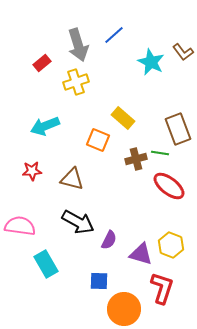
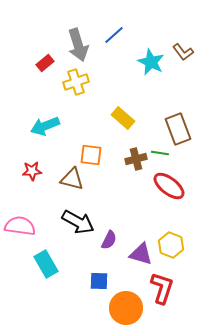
red rectangle: moved 3 px right
orange square: moved 7 px left, 15 px down; rotated 15 degrees counterclockwise
orange circle: moved 2 px right, 1 px up
